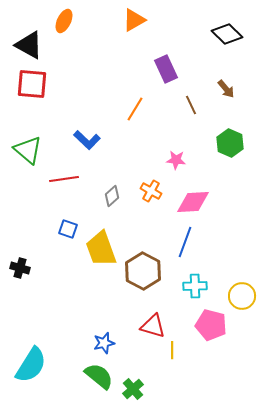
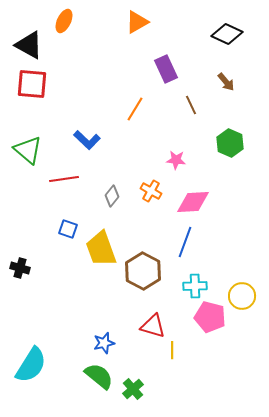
orange triangle: moved 3 px right, 2 px down
black diamond: rotated 20 degrees counterclockwise
brown arrow: moved 7 px up
gray diamond: rotated 10 degrees counterclockwise
pink pentagon: moved 1 px left, 8 px up
